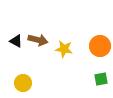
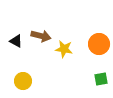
brown arrow: moved 3 px right, 4 px up
orange circle: moved 1 px left, 2 px up
yellow circle: moved 2 px up
